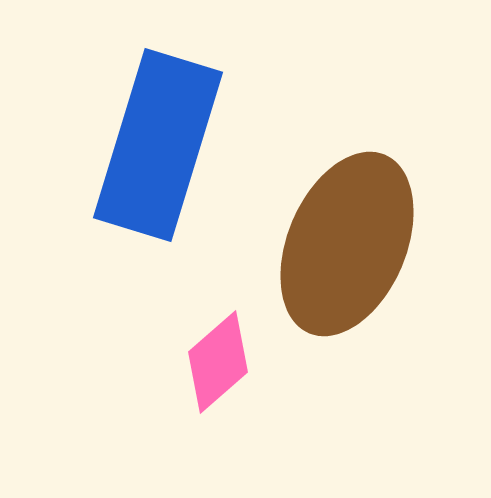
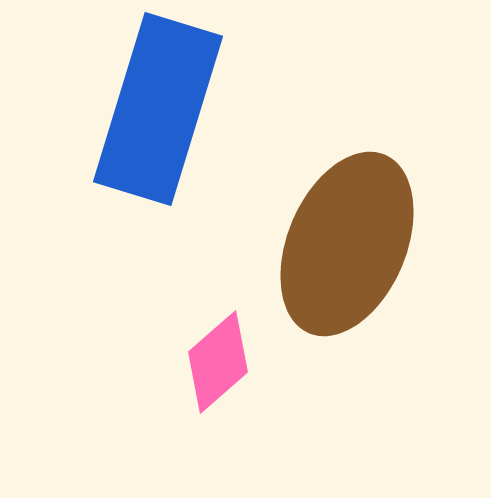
blue rectangle: moved 36 px up
